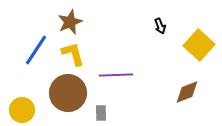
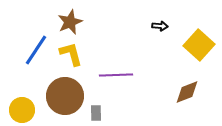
black arrow: rotated 63 degrees counterclockwise
yellow L-shape: moved 2 px left
brown circle: moved 3 px left, 3 px down
gray rectangle: moved 5 px left
